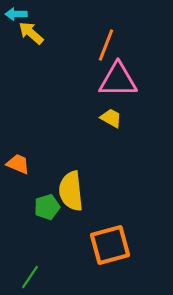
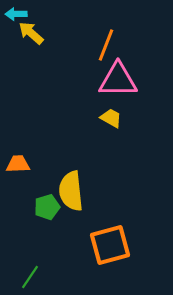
orange trapezoid: rotated 25 degrees counterclockwise
